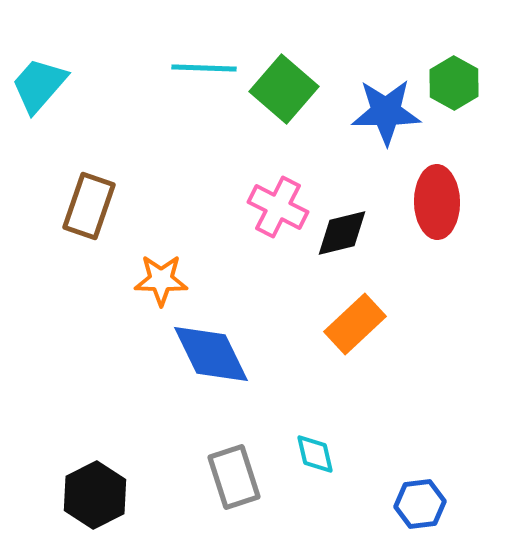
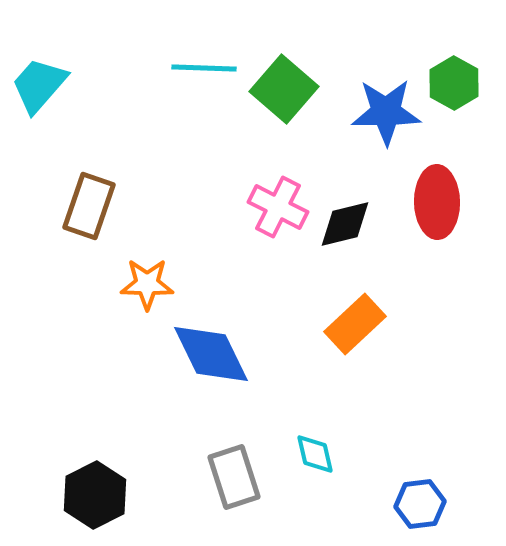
black diamond: moved 3 px right, 9 px up
orange star: moved 14 px left, 4 px down
